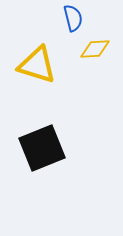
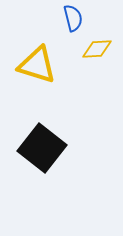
yellow diamond: moved 2 px right
black square: rotated 30 degrees counterclockwise
